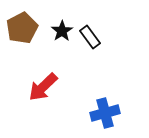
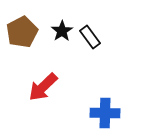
brown pentagon: moved 4 px down
blue cross: rotated 16 degrees clockwise
